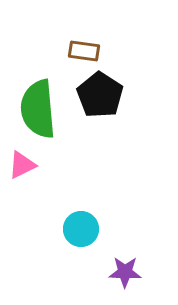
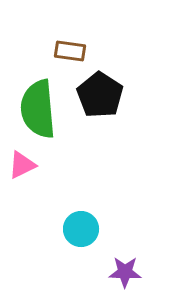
brown rectangle: moved 14 px left
